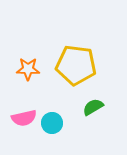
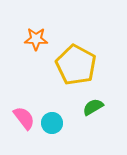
yellow pentagon: rotated 21 degrees clockwise
orange star: moved 8 px right, 30 px up
pink semicircle: rotated 115 degrees counterclockwise
